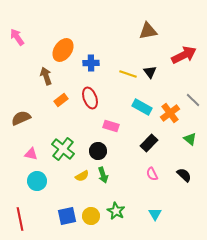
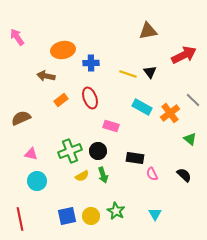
orange ellipse: rotated 45 degrees clockwise
brown arrow: rotated 60 degrees counterclockwise
black rectangle: moved 14 px left, 15 px down; rotated 54 degrees clockwise
green cross: moved 7 px right, 2 px down; rotated 30 degrees clockwise
